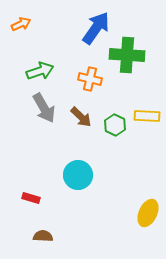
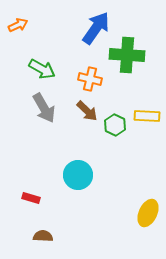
orange arrow: moved 3 px left, 1 px down
green arrow: moved 2 px right, 2 px up; rotated 48 degrees clockwise
brown arrow: moved 6 px right, 6 px up
